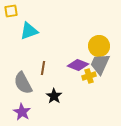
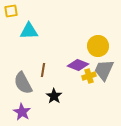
cyan triangle: rotated 18 degrees clockwise
yellow circle: moved 1 px left
gray trapezoid: moved 4 px right, 6 px down
brown line: moved 2 px down
